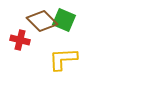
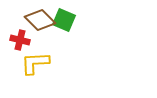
brown diamond: moved 2 px left, 1 px up
yellow L-shape: moved 28 px left, 4 px down
